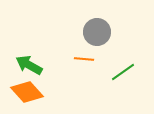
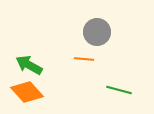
green line: moved 4 px left, 18 px down; rotated 50 degrees clockwise
